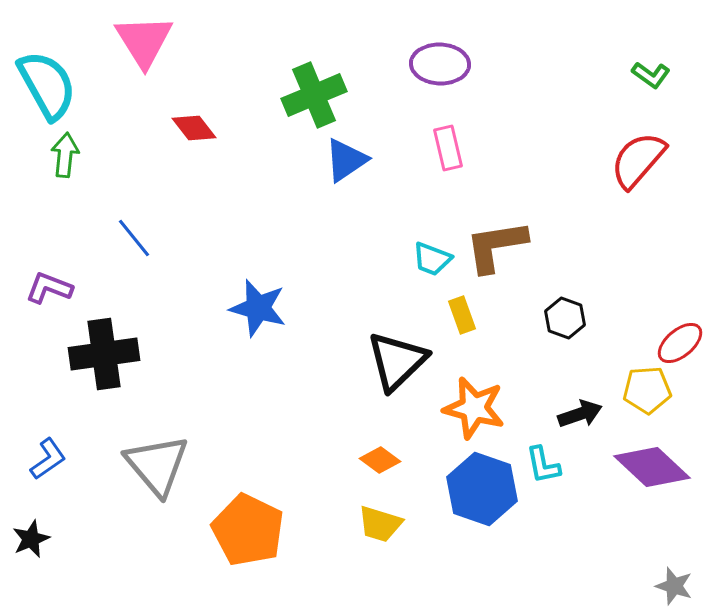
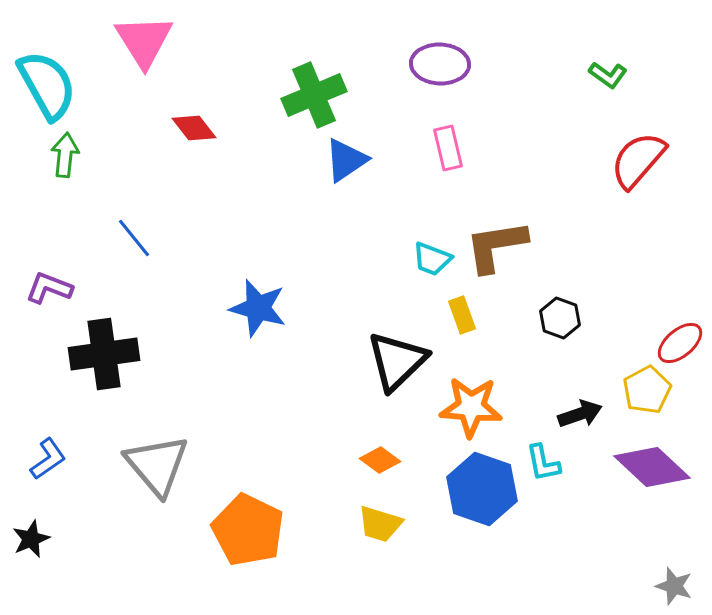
green L-shape: moved 43 px left
black hexagon: moved 5 px left
yellow pentagon: rotated 24 degrees counterclockwise
orange star: moved 3 px left, 1 px up; rotated 10 degrees counterclockwise
cyan L-shape: moved 2 px up
